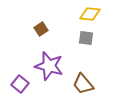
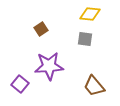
gray square: moved 1 px left, 1 px down
purple star: rotated 20 degrees counterclockwise
brown trapezoid: moved 11 px right, 2 px down
